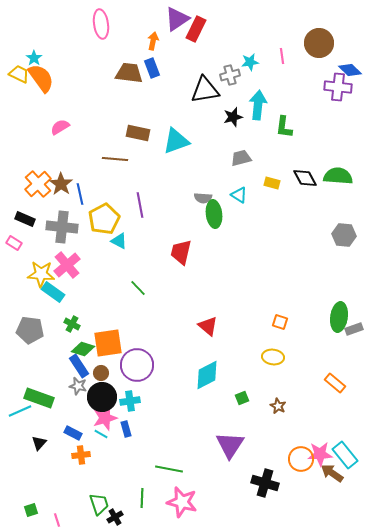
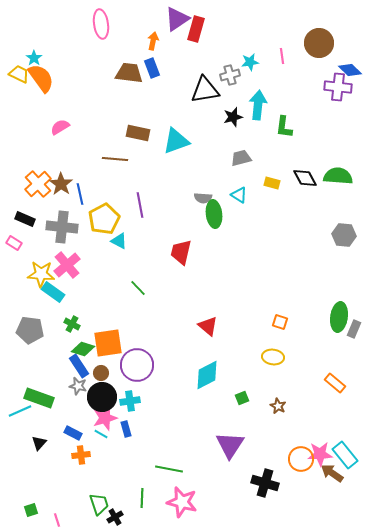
red rectangle at (196, 29): rotated 10 degrees counterclockwise
gray rectangle at (354, 329): rotated 48 degrees counterclockwise
